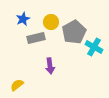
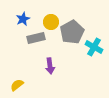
gray pentagon: moved 2 px left
